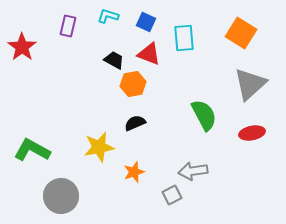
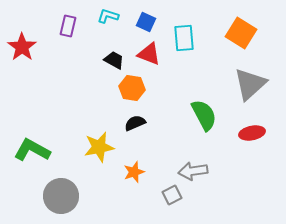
orange hexagon: moved 1 px left, 4 px down; rotated 20 degrees clockwise
